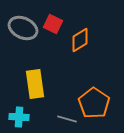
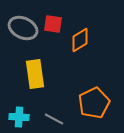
red square: rotated 18 degrees counterclockwise
yellow rectangle: moved 10 px up
orange pentagon: rotated 12 degrees clockwise
gray line: moved 13 px left; rotated 12 degrees clockwise
